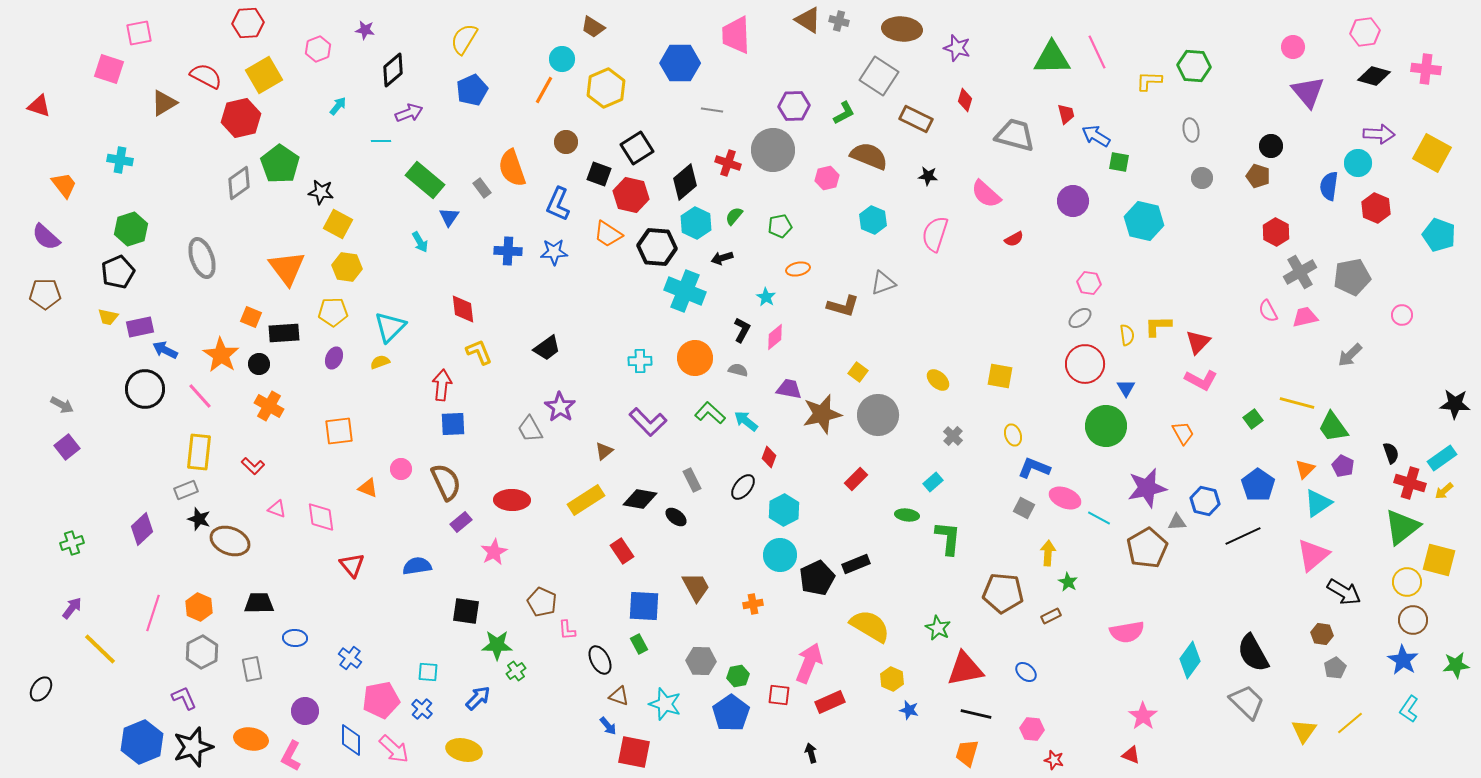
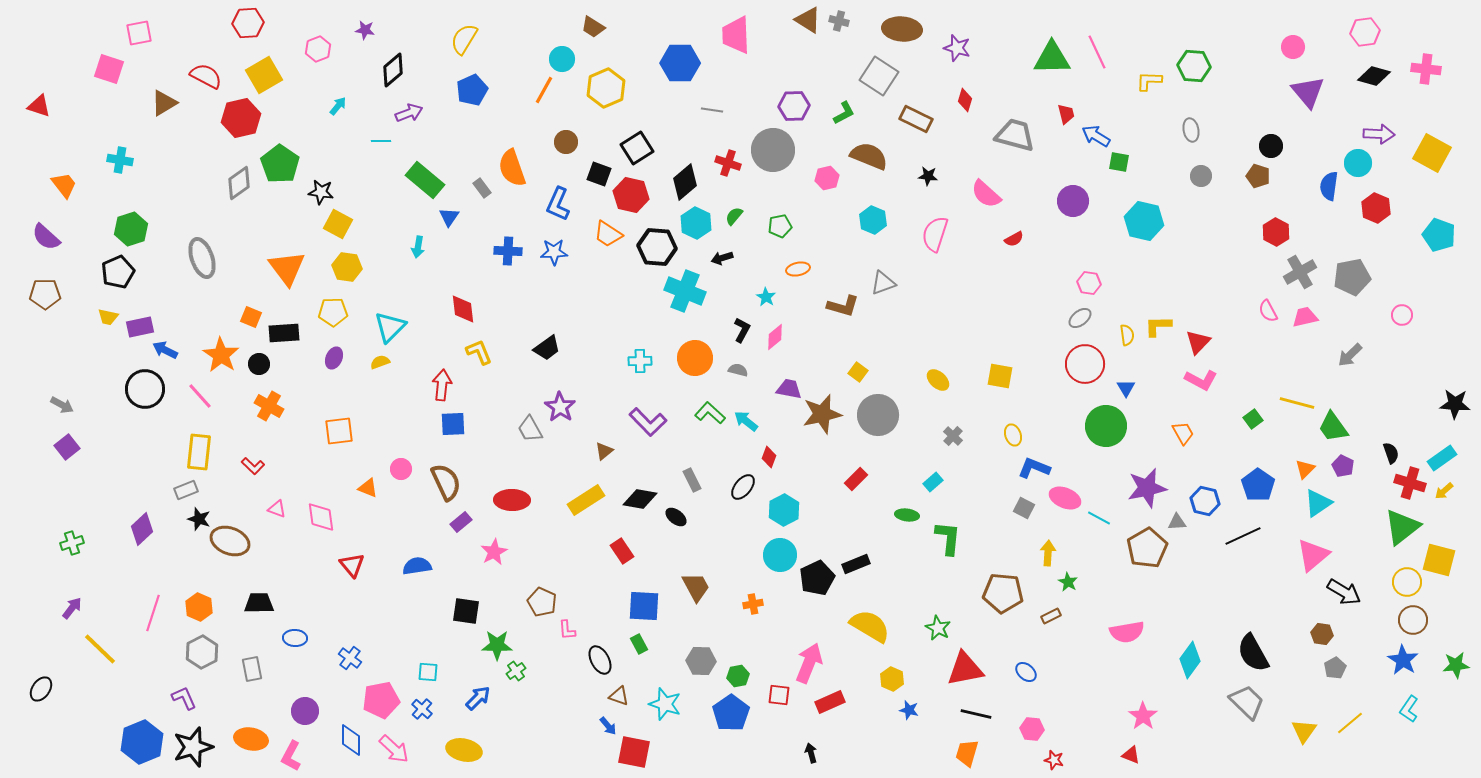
gray circle at (1202, 178): moved 1 px left, 2 px up
cyan arrow at (420, 242): moved 2 px left, 5 px down; rotated 40 degrees clockwise
